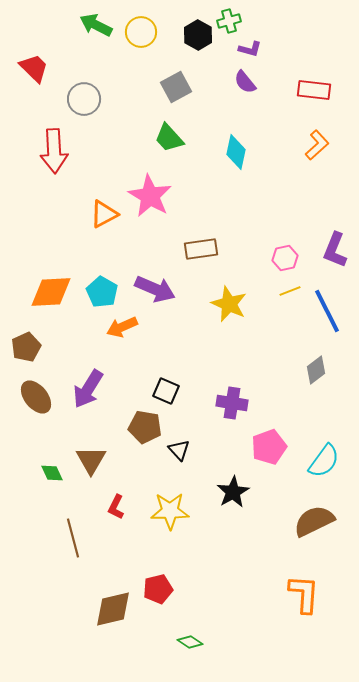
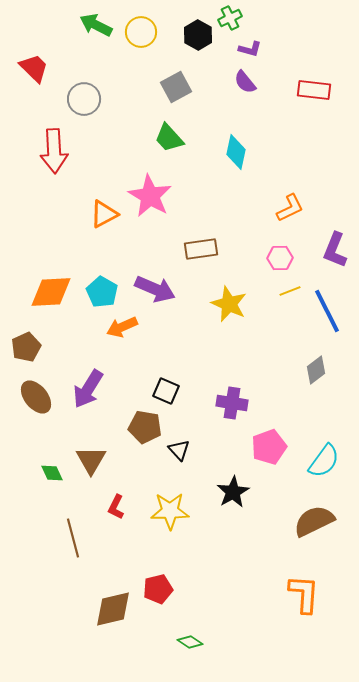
green cross at (229, 21): moved 1 px right, 3 px up; rotated 10 degrees counterclockwise
orange L-shape at (317, 145): moved 27 px left, 63 px down; rotated 16 degrees clockwise
pink hexagon at (285, 258): moved 5 px left; rotated 10 degrees clockwise
